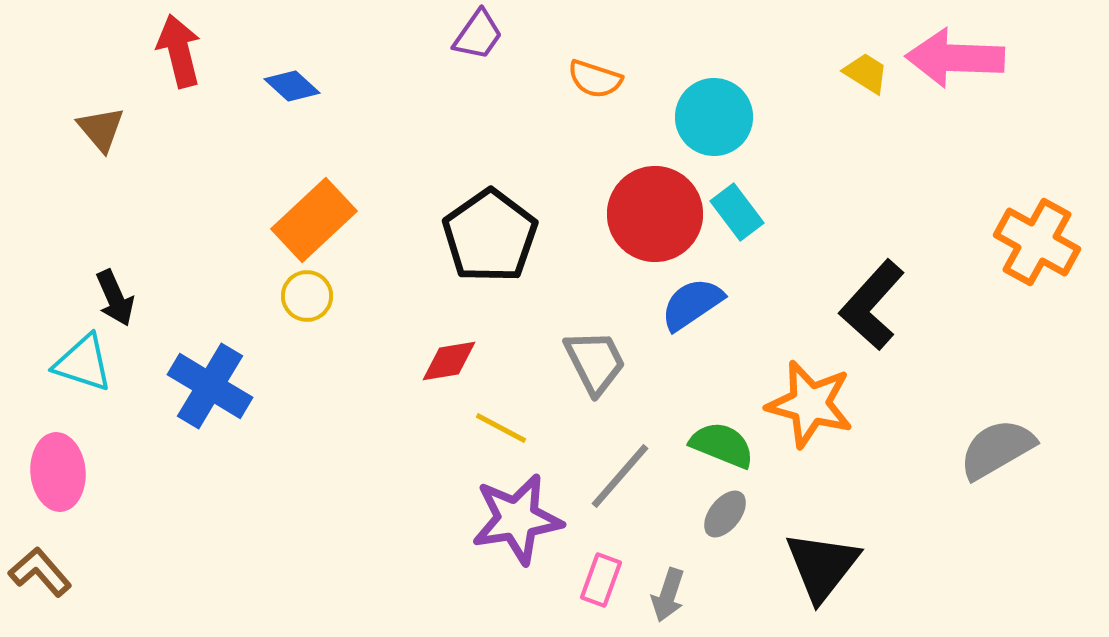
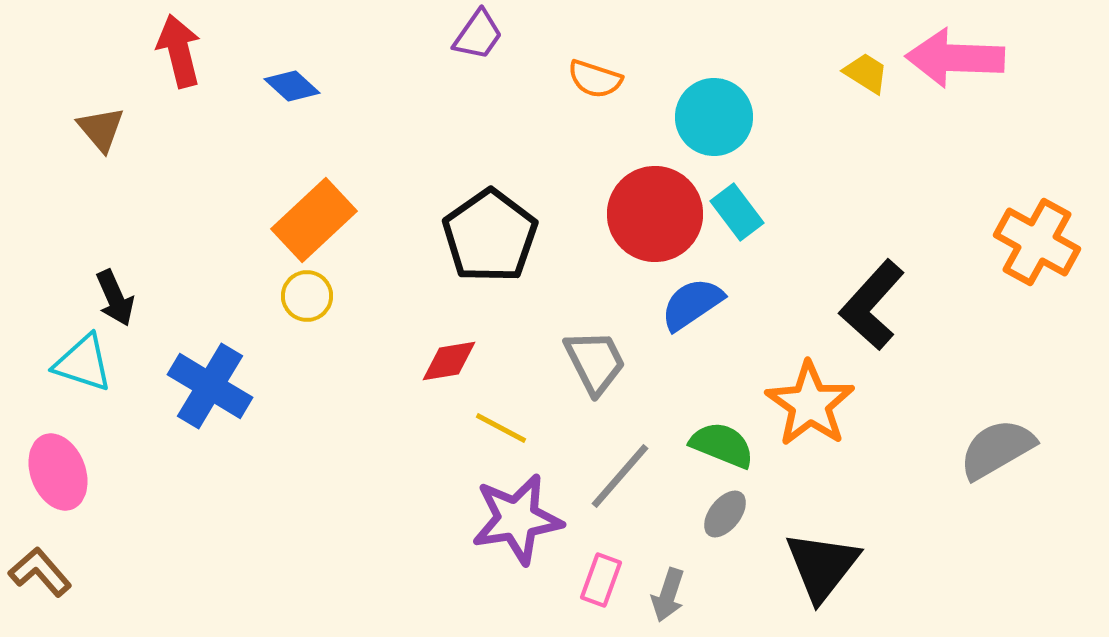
orange star: rotated 20 degrees clockwise
pink ellipse: rotated 16 degrees counterclockwise
